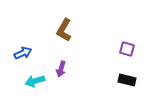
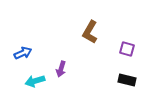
brown L-shape: moved 26 px right, 2 px down
